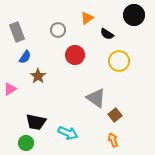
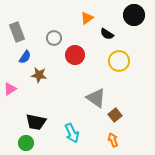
gray circle: moved 4 px left, 8 px down
brown star: moved 1 px right, 1 px up; rotated 28 degrees counterclockwise
cyan arrow: moved 4 px right; rotated 42 degrees clockwise
